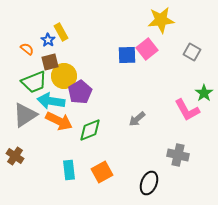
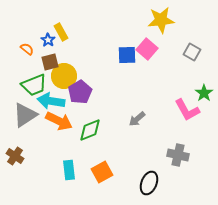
pink square: rotated 10 degrees counterclockwise
green trapezoid: moved 3 px down
